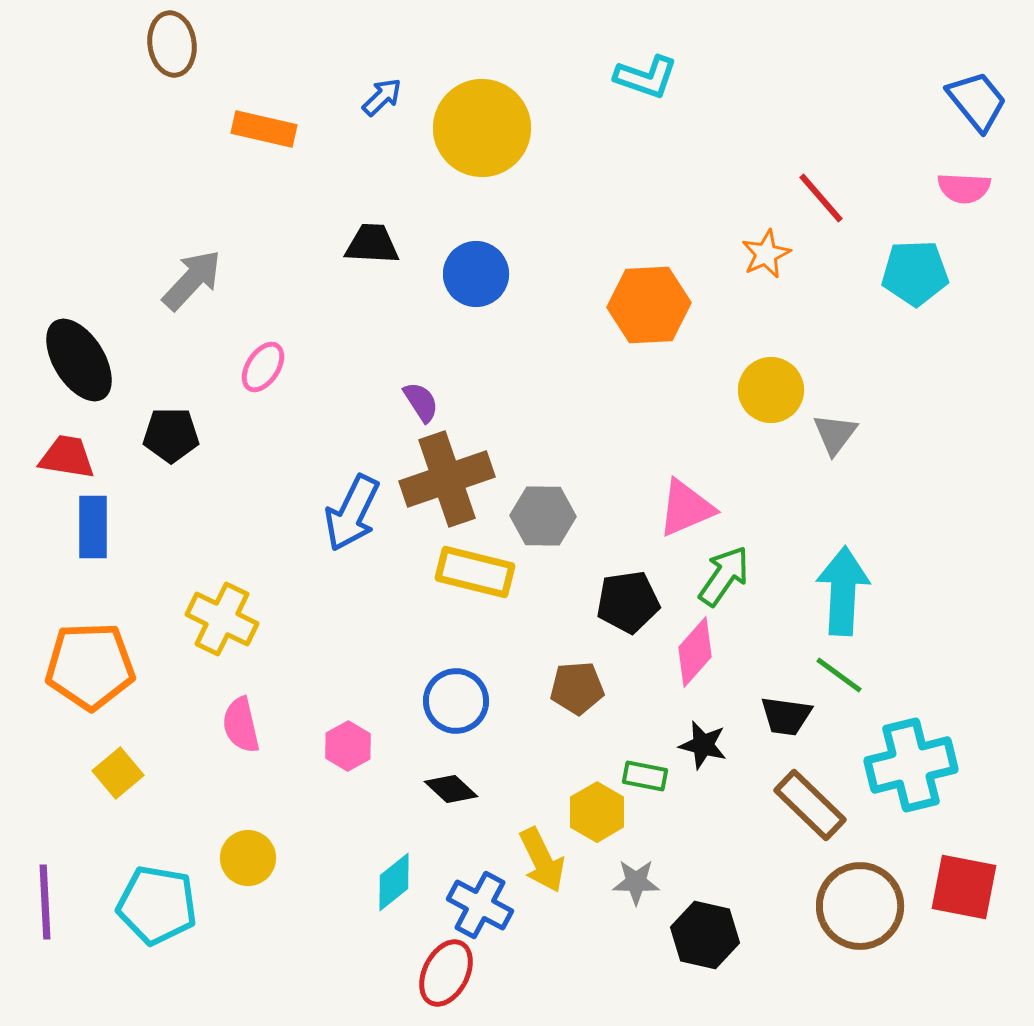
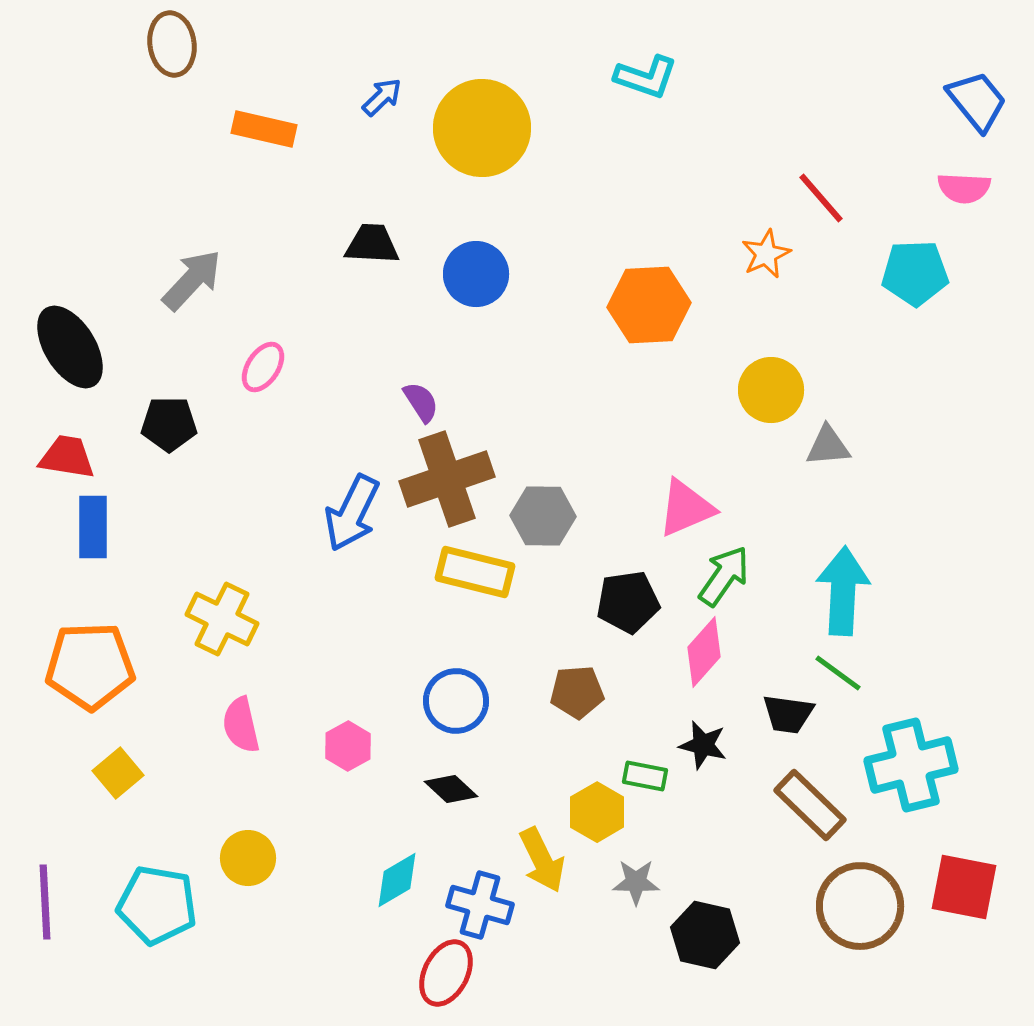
black ellipse at (79, 360): moved 9 px left, 13 px up
gray triangle at (835, 434): moved 7 px left, 12 px down; rotated 48 degrees clockwise
black pentagon at (171, 435): moved 2 px left, 11 px up
pink diamond at (695, 652): moved 9 px right
green line at (839, 675): moved 1 px left, 2 px up
brown pentagon at (577, 688): moved 4 px down
black trapezoid at (786, 716): moved 2 px right, 2 px up
cyan diamond at (394, 882): moved 3 px right, 2 px up; rotated 8 degrees clockwise
blue cross at (480, 905): rotated 12 degrees counterclockwise
